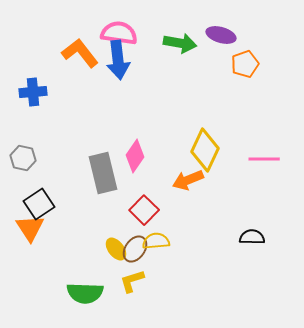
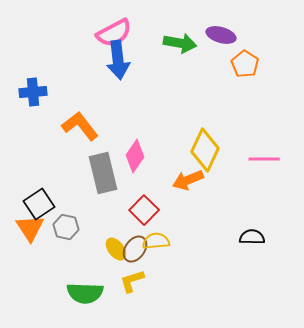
pink semicircle: moved 5 px left; rotated 144 degrees clockwise
orange L-shape: moved 73 px down
orange pentagon: rotated 20 degrees counterclockwise
gray hexagon: moved 43 px right, 69 px down
